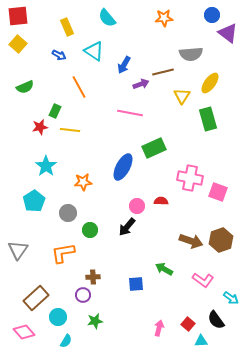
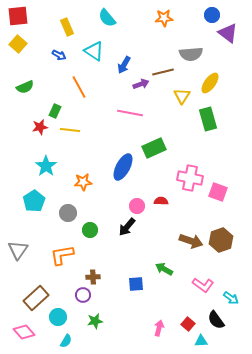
orange L-shape at (63, 253): moved 1 px left, 2 px down
pink L-shape at (203, 280): moved 5 px down
